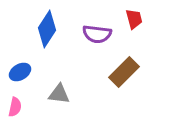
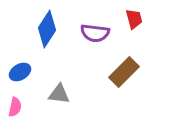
purple semicircle: moved 2 px left, 1 px up
